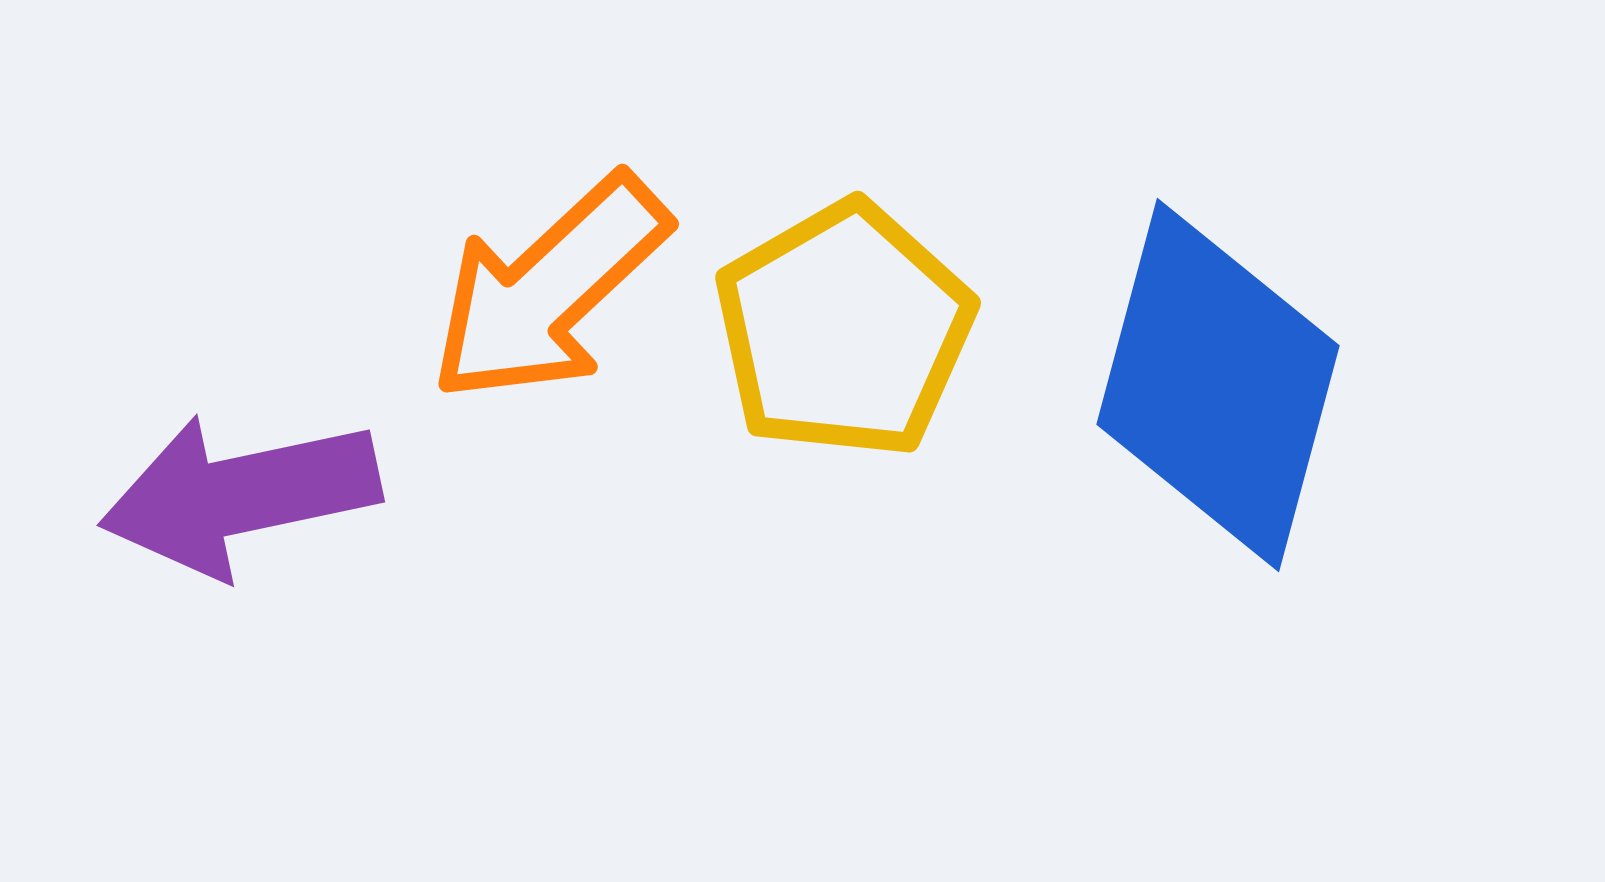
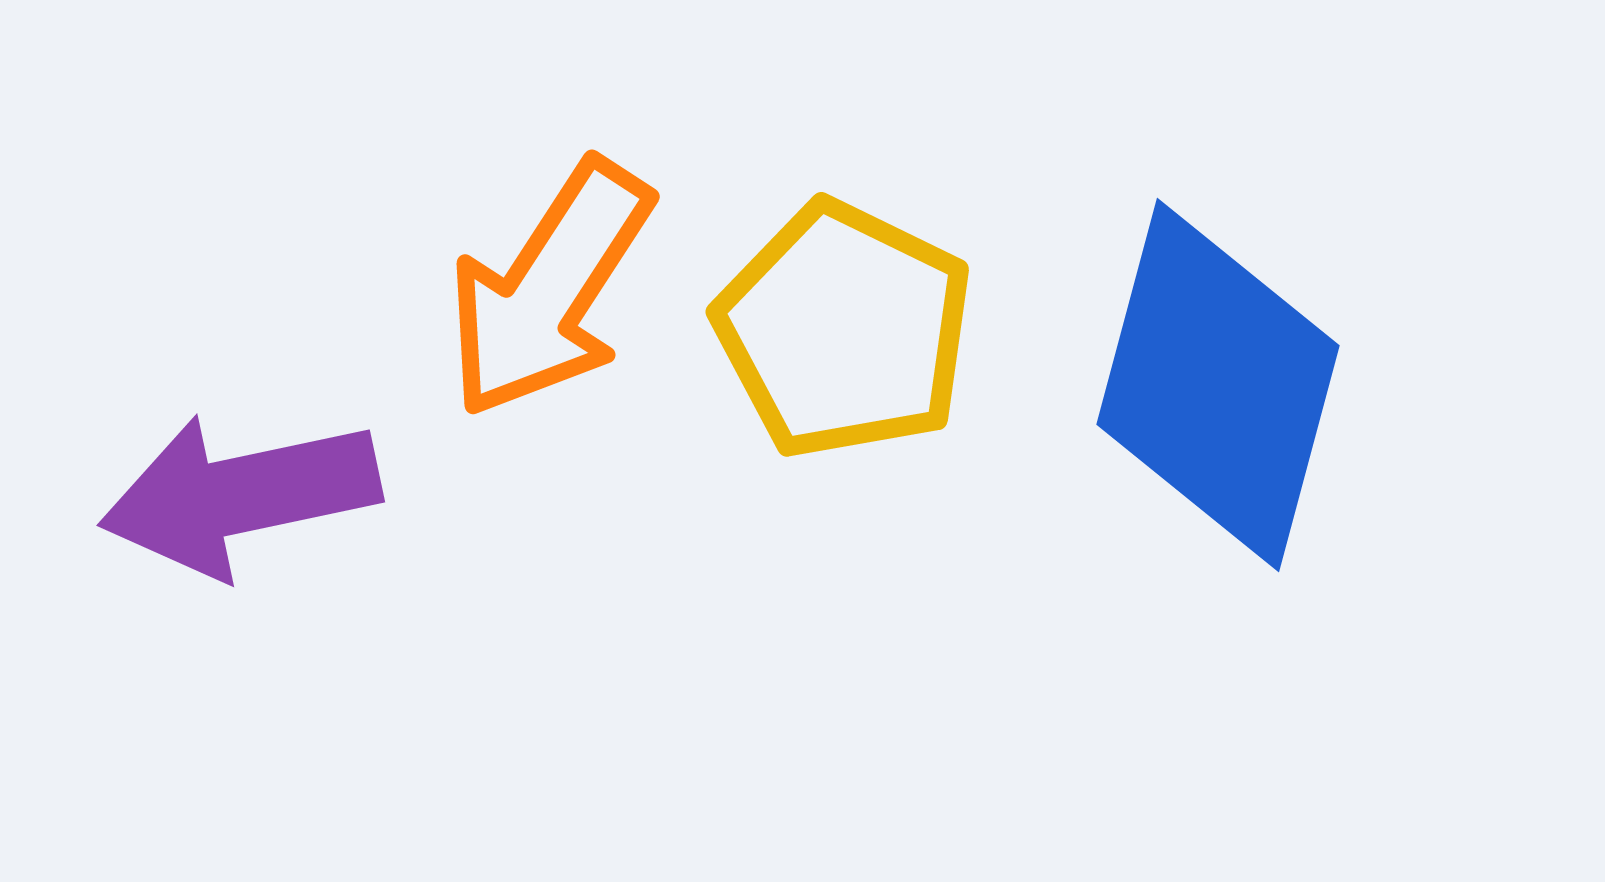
orange arrow: rotated 14 degrees counterclockwise
yellow pentagon: rotated 16 degrees counterclockwise
